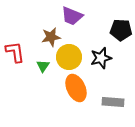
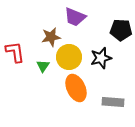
purple trapezoid: moved 3 px right, 1 px down
